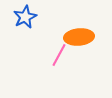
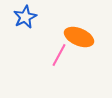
orange ellipse: rotated 28 degrees clockwise
